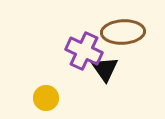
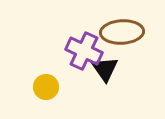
brown ellipse: moved 1 px left
yellow circle: moved 11 px up
